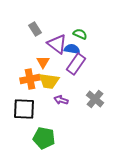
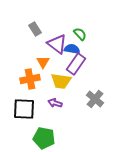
green semicircle: rotated 24 degrees clockwise
yellow trapezoid: moved 12 px right
purple arrow: moved 6 px left, 3 px down
